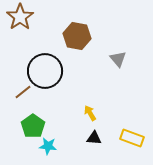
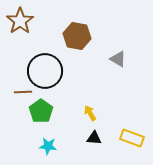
brown star: moved 4 px down
gray triangle: rotated 18 degrees counterclockwise
brown line: rotated 36 degrees clockwise
green pentagon: moved 8 px right, 15 px up
